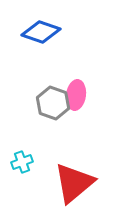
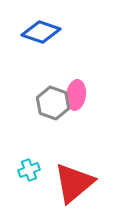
cyan cross: moved 7 px right, 8 px down
